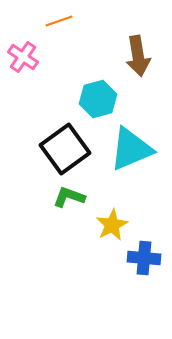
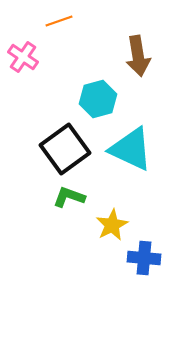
cyan triangle: rotated 48 degrees clockwise
